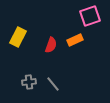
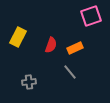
pink square: moved 1 px right
orange rectangle: moved 8 px down
gray line: moved 17 px right, 12 px up
